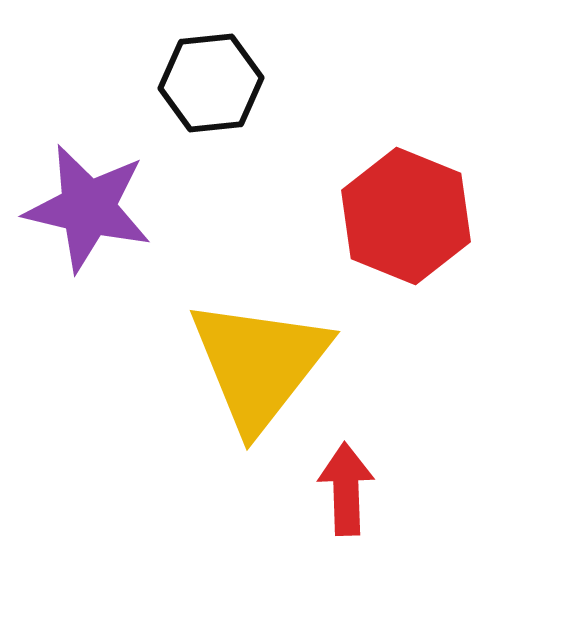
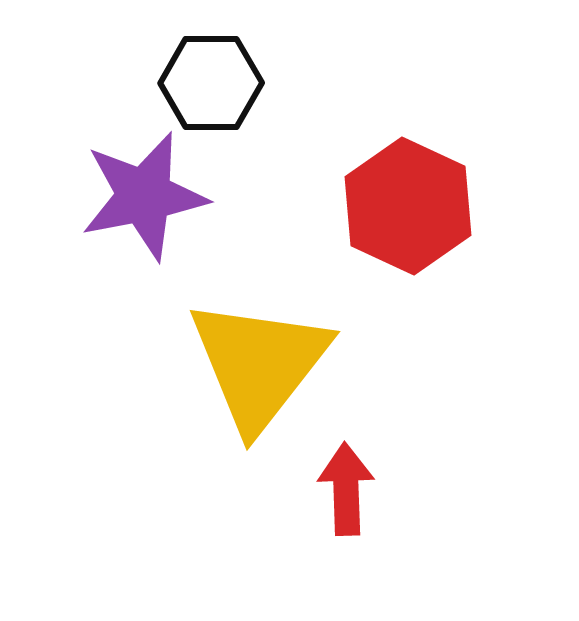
black hexagon: rotated 6 degrees clockwise
purple star: moved 56 px right, 12 px up; rotated 24 degrees counterclockwise
red hexagon: moved 2 px right, 10 px up; rotated 3 degrees clockwise
